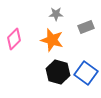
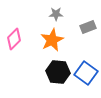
gray rectangle: moved 2 px right
orange star: rotated 30 degrees clockwise
black hexagon: rotated 10 degrees counterclockwise
